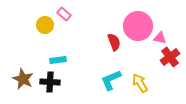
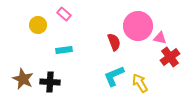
yellow circle: moved 7 px left
cyan rectangle: moved 6 px right, 10 px up
cyan L-shape: moved 3 px right, 4 px up
